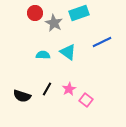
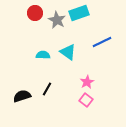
gray star: moved 3 px right, 3 px up
pink star: moved 18 px right, 7 px up
black semicircle: rotated 144 degrees clockwise
